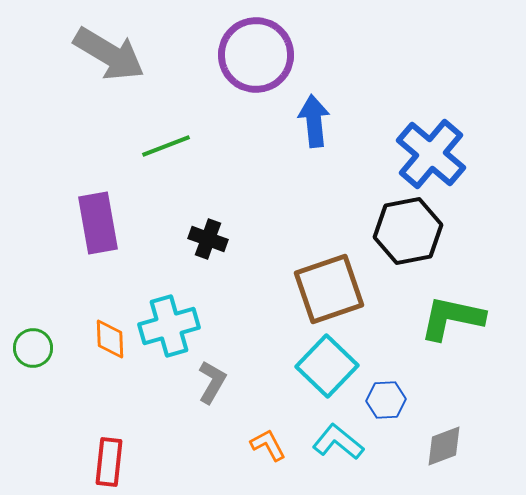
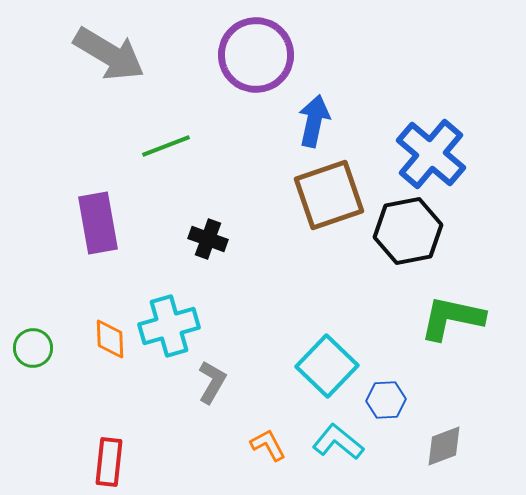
blue arrow: rotated 18 degrees clockwise
brown square: moved 94 px up
